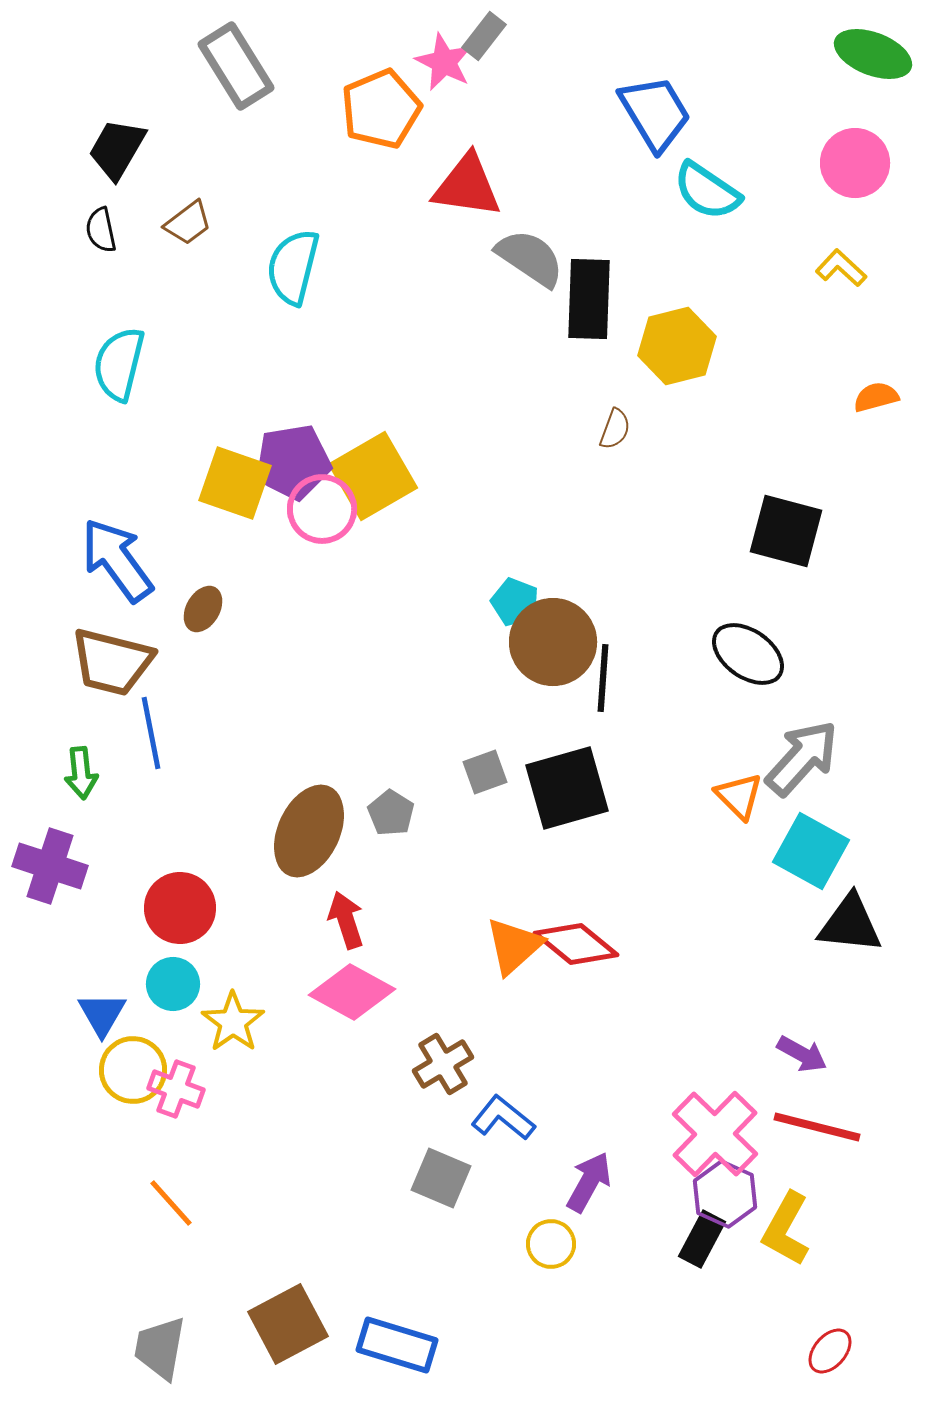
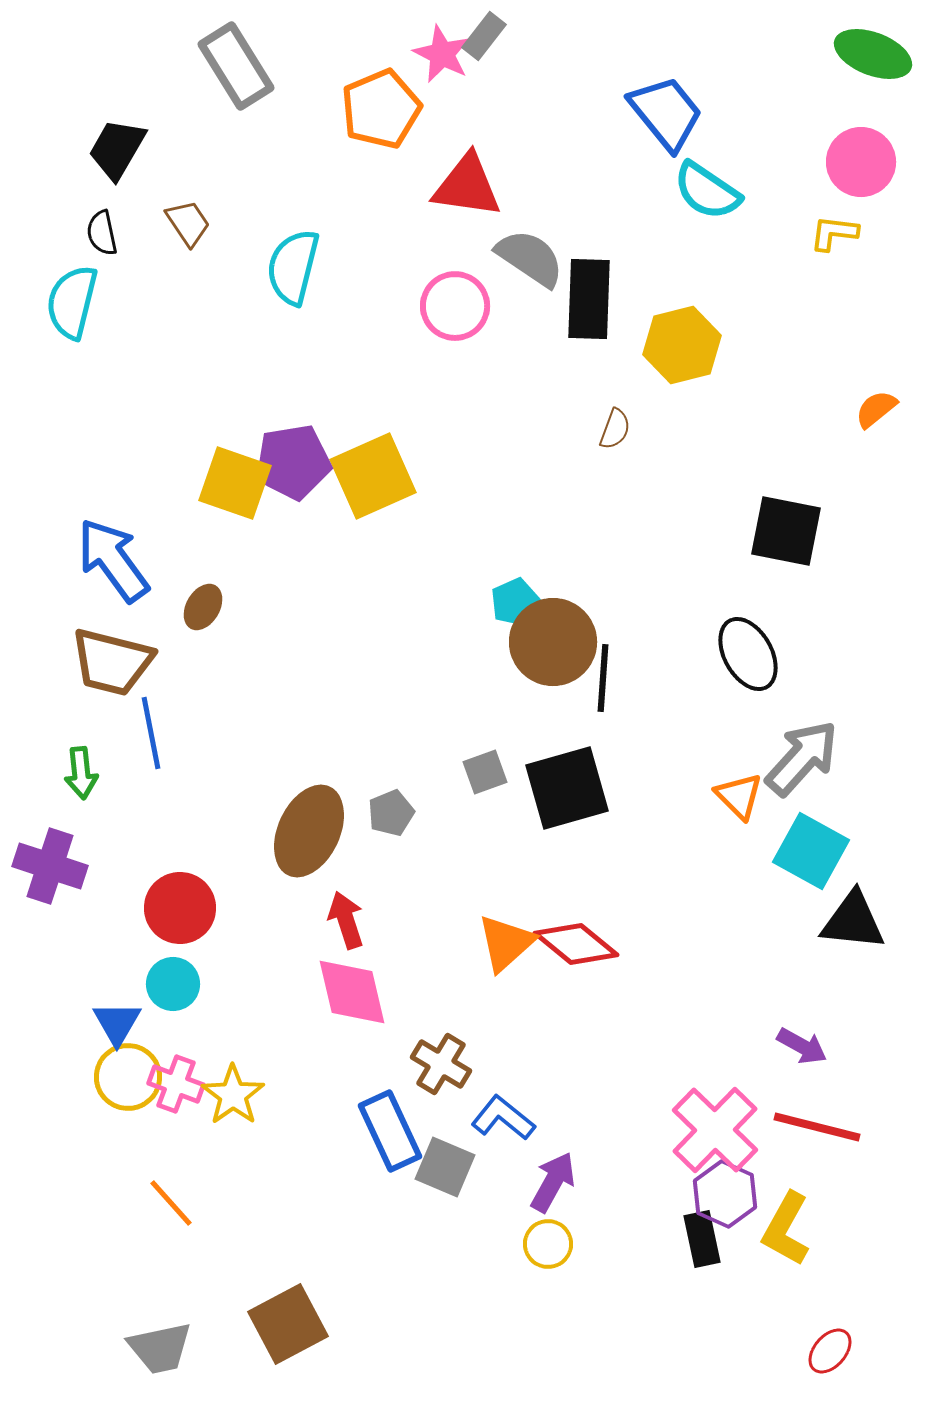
pink star at (444, 62): moved 2 px left, 8 px up
blue trapezoid at (655, 113): moved 11 px right; rotated 8 degrees counterclockwise
pink circle at (855, 163): moved 6 px right, 1 px up
brown trapezoid at (188, 223): rotated 87 degrees counterclockwise
black semicircle at (101, 230): moved 1 px right, 3 px down
yellow L-shape at (841, 268): moved 7 px left, 35 px up; rotated 36 degrees counterclockwise
yellow hexagon at (677, 346): moved 5 px right, 1 px up
cyan semicircle at (119, 364): moved 47 px left, 62 px up
orange semicircle at (876, 397): moved 12 px down; rotated 24 degrees counterclockwise
yellow square at (373, 476): rotated 6 degrees clockwise
pink circle at (322, 509): moved 133 px right, 203 px up
black square at (786, 531): rotated 4 degrees counterclockwise
blue arrow at (117, 560): moved 4 px left
cyan pentagon at (515, 602): rotated 27 degrees clockwise
brown ellipse at (203, 609): moved 2 px up
black ellipse at (748, 654): rotated 26 degrees clockwise
gray pentagon at (391, 813): rotated 18 degrees clockwise
black triangle at (850, 924): moved 3 px right, 3 px up
orange triangle at (514, 946): moved 8 px left, 3 px up
pink diamond at (352, 992): rotated 48 degrees clockwise
blue triangle at (102, 1014): moved 15 px right, 9 px down
yellow star at (233, 1022): moved 73 px down
purple arrow at (802, 1054): moved 8 px up
brown cross at (443, 1064): moved 2 px left; rotated 28 degrees counterclockwise
yellow circle at (133, 1070): moved 5 px left, 7 px down
pink cross at (176, 1089): moved 5 px up
pink cross at (715, 1134): moved 4 px up
gray square at (441, 1178): moved 4 px right, 11 px up
purple arrow at (589, 1182): moved 36 px left
black rectangle at (702, 1239): rotated 40 degrees counterclockwise
yellow circle at (551, 1244): moved 3 px left
blue rectangle at (397, 1345): moved 7 px left, 214 px up; rotated 48 degrees clockwise
gray trapezoid at (160, 1348): rotated 112 degrees counterclockwise
